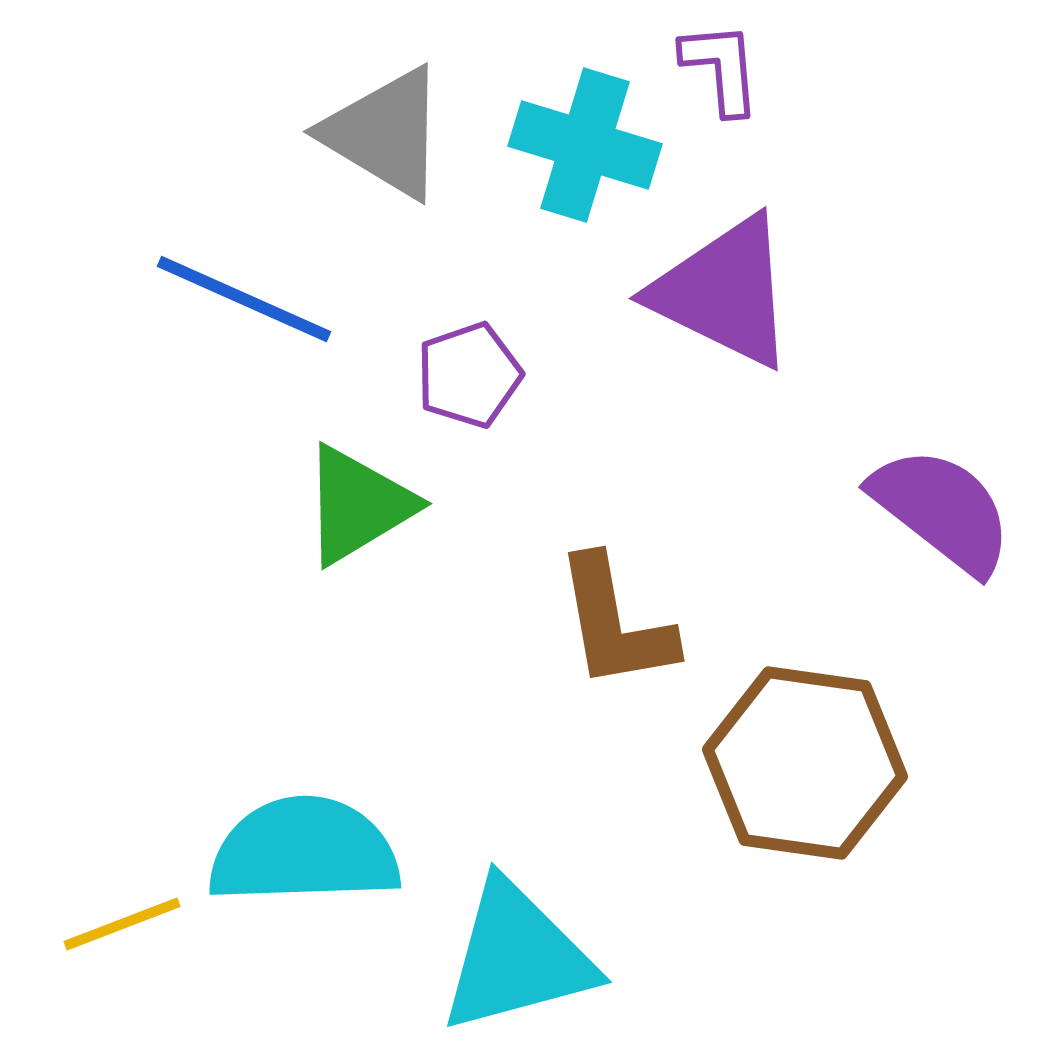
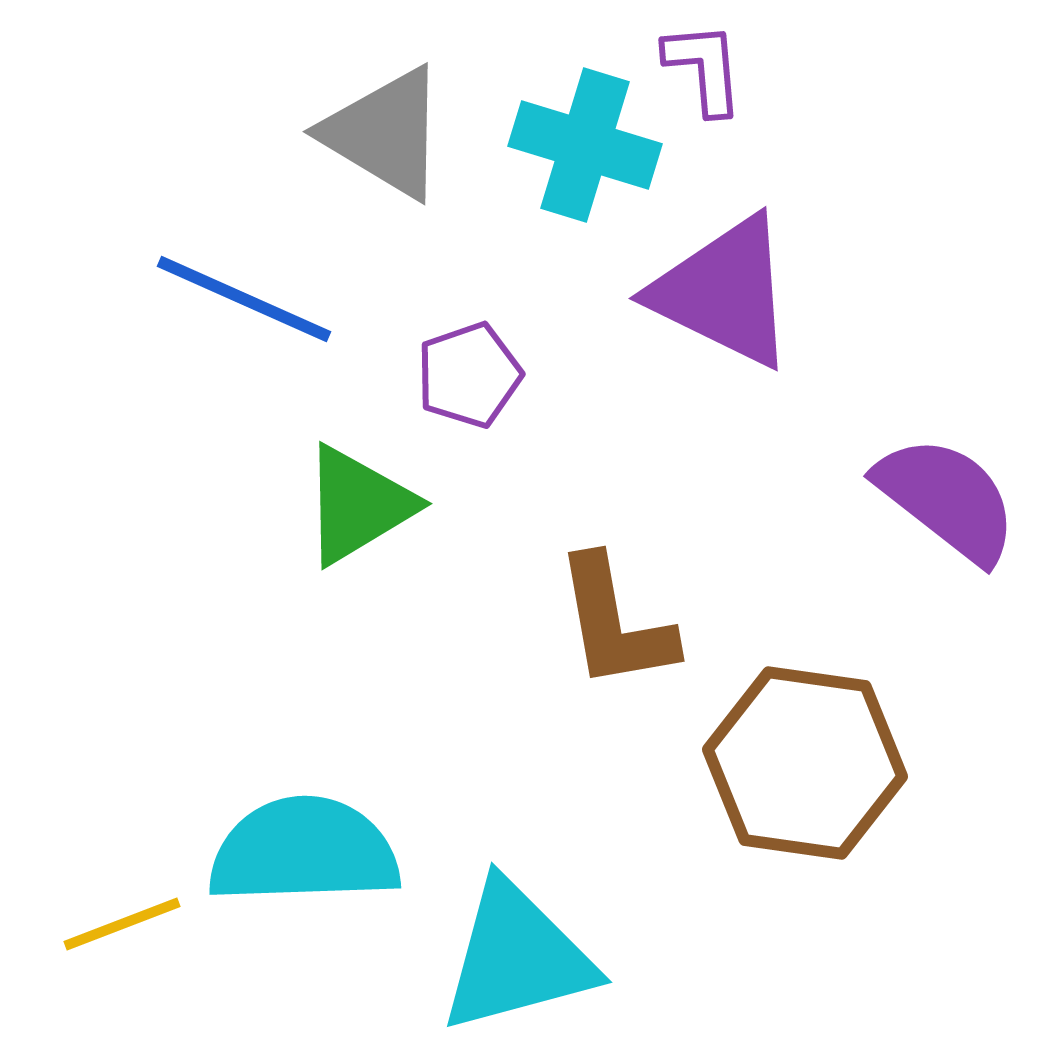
purple L-shape: moved 17 px left
purple semicircle: moved 5 px right, 11 px up
